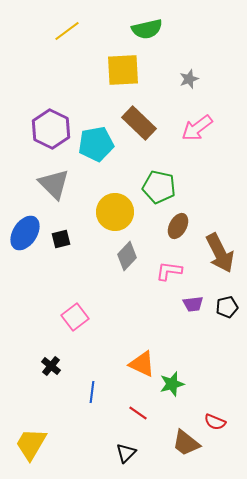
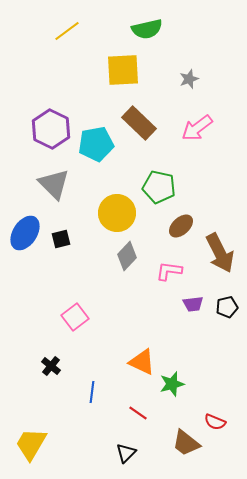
yellow circle: moved 2 px right, 1 px down
brown ellipse: moved 3 px right; rotated 20 degrees clockwise
orange triangle: moved 2 px up
